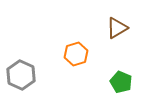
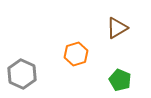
gray hexagon: moved 1 px right, 1 px up
green pentagon: moved 1 px left, 2 px up
